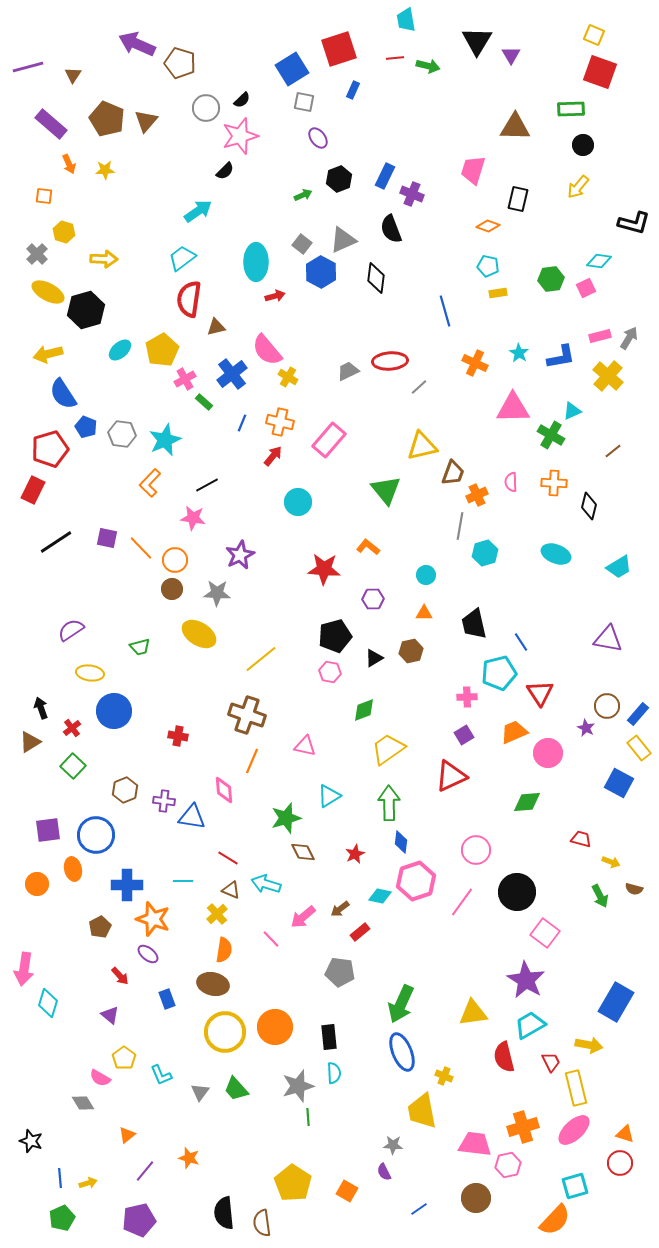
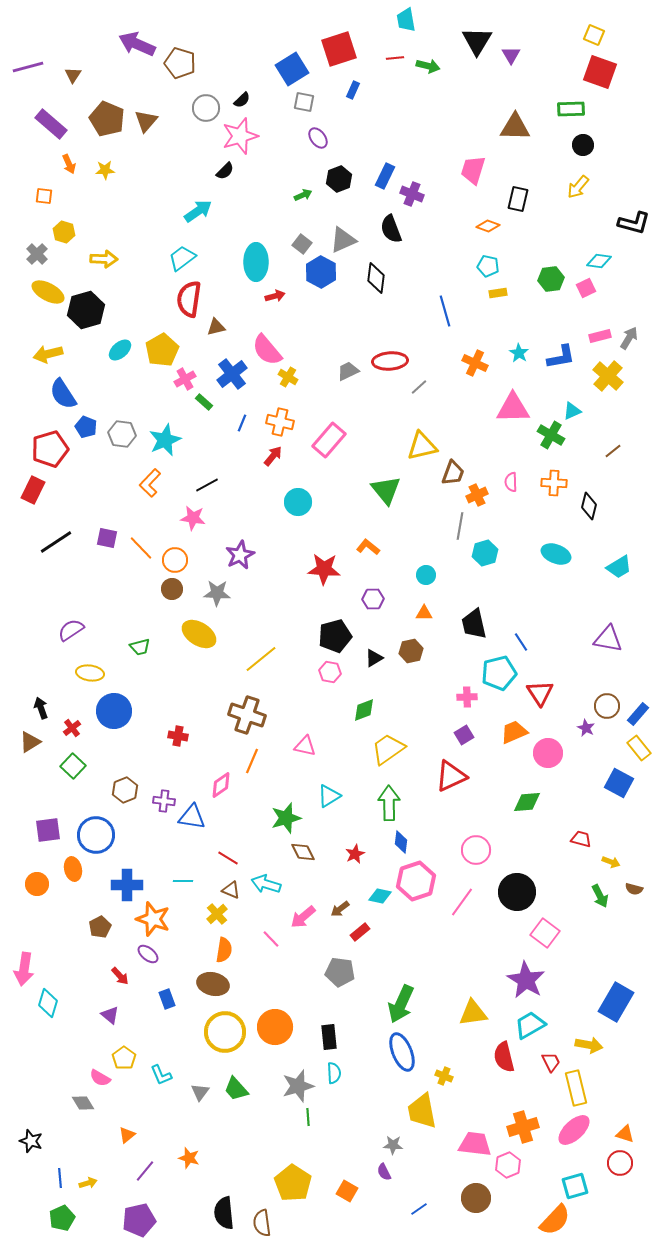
pink diamond at (224, 790): moved 3 px left, 5 px up; rotated 60 degrees clockwise
pink hexagon at (508, 1165): rotated 10 degrees counterclockwise
